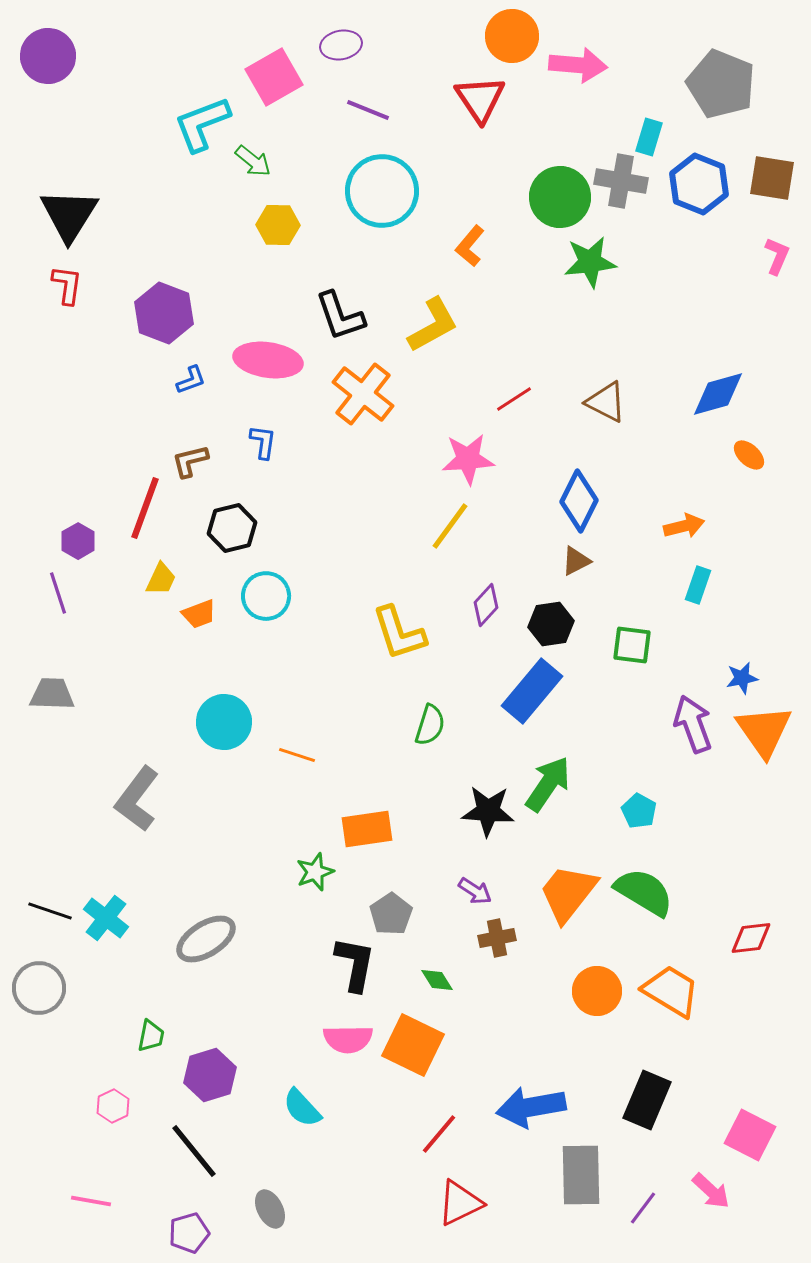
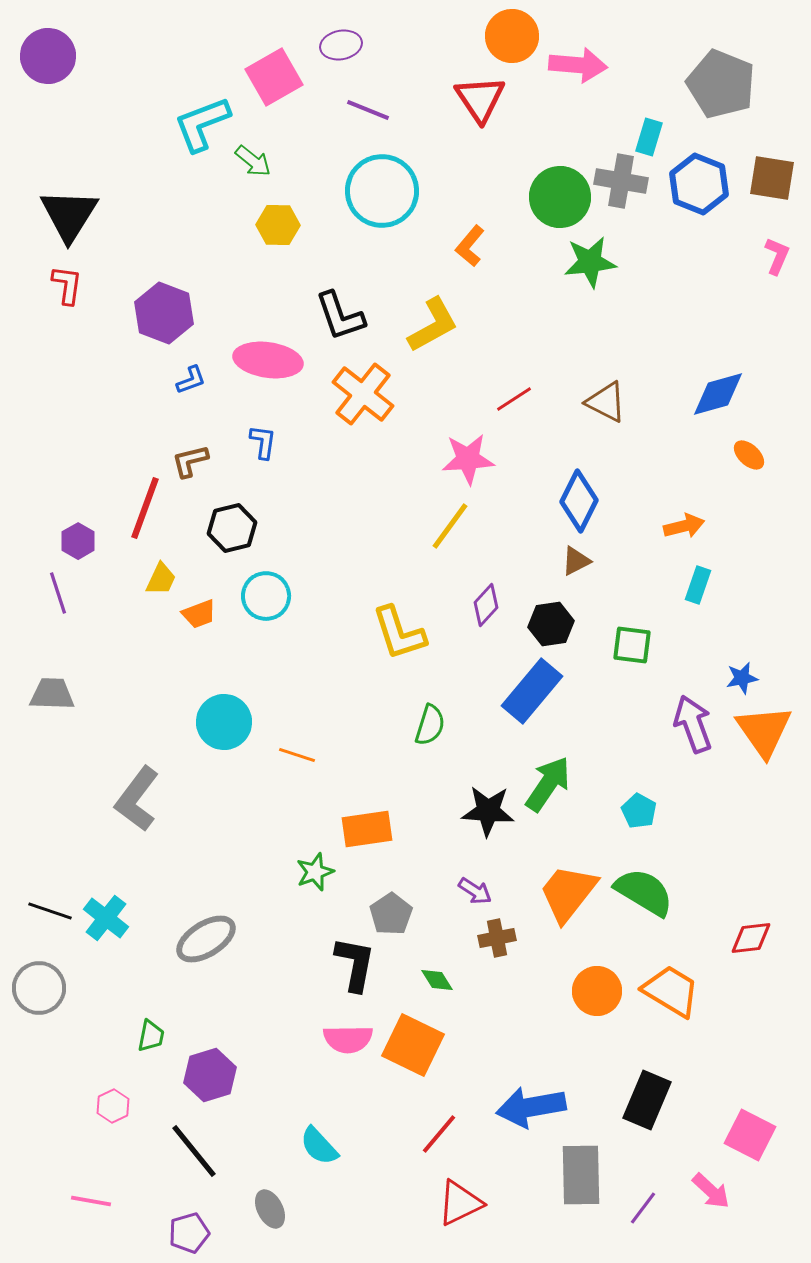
cyan semicircle at (302, 1108): moved 17 px right, 38 px down
